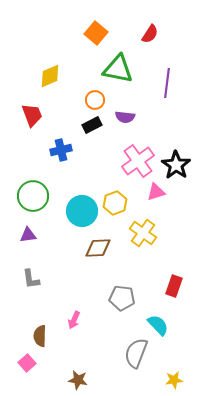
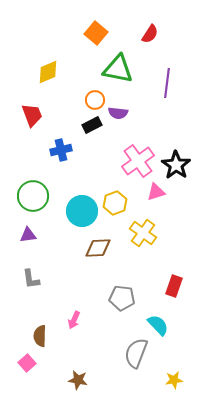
yellow diamond: moved 2 px left, 4 px up
purple semicircle: moved 7 px left, 4 px up
